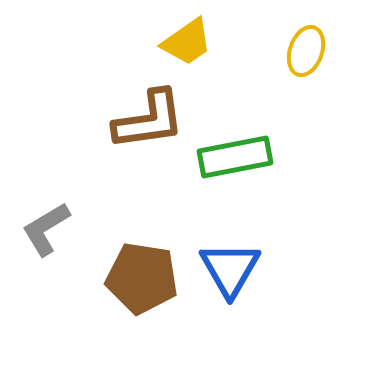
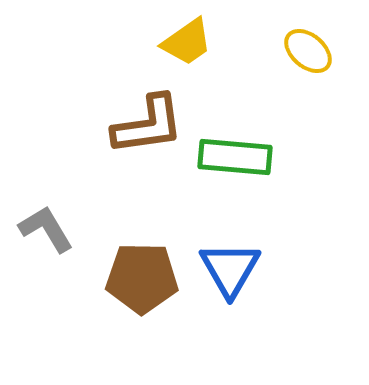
yellow ellipse: moved 2 px right; rotated 69 degrees counterclockwise
brown L-shape: moved 1 px left, 5 px down
green rectangle: rotated 16 degrees clockwise
gray L-shape: rotated 90 degrees clockwise
brown pentagon: rotated 8 degrees counterclockwise
